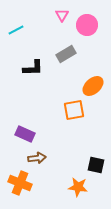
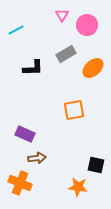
orange ellipse: moved 18 px up
